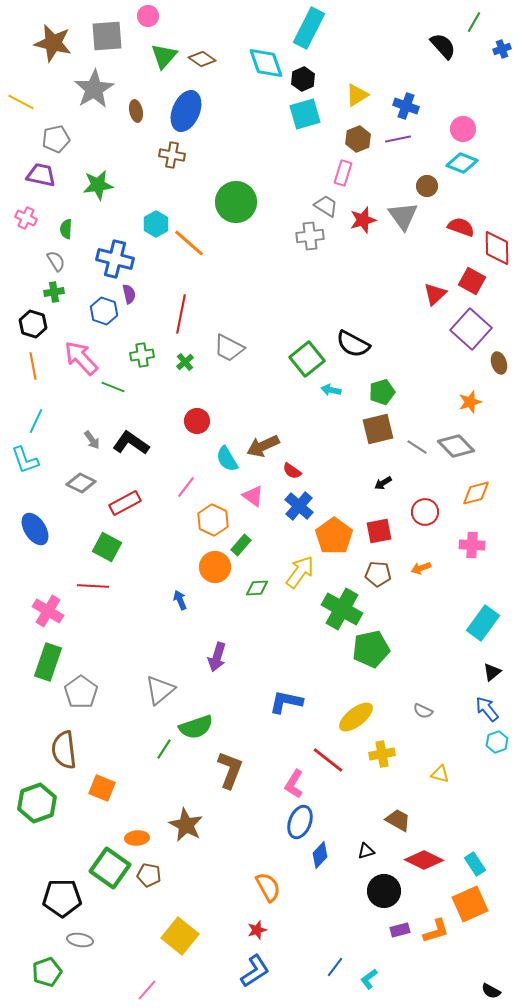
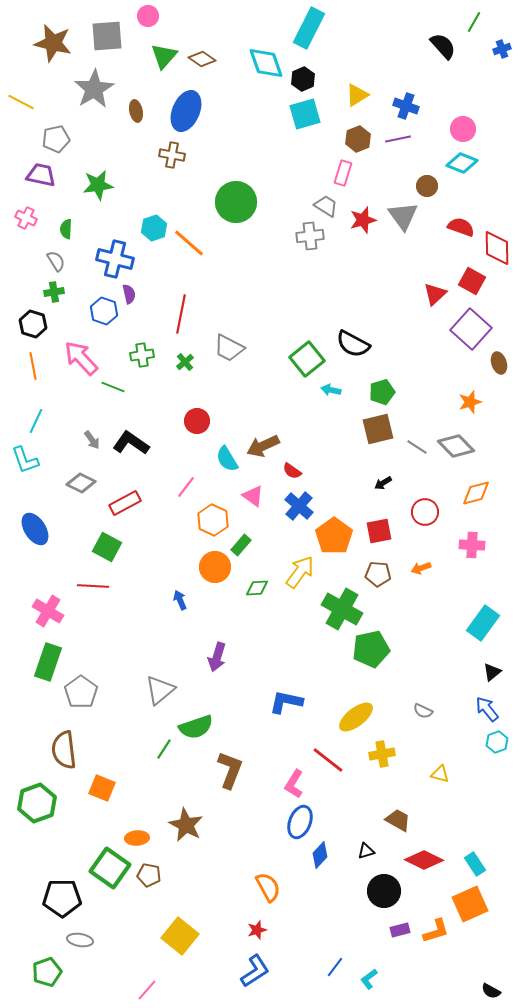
cyan hexagon at (156, 224): moved 2 px left, 4 px down; rotated 10 degrees clockwise
